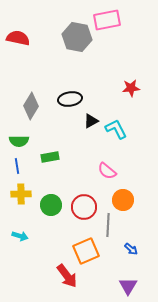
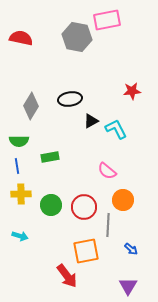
red semicircle: moved 3 px right
red star: moved 1 px right, 3 px down
orange square: rotated 12 degrees clockwise
